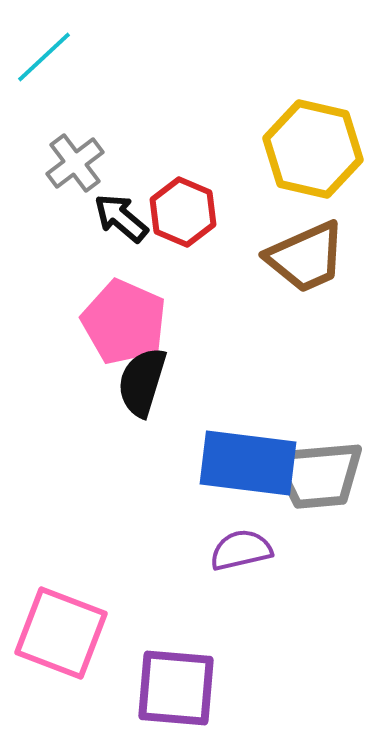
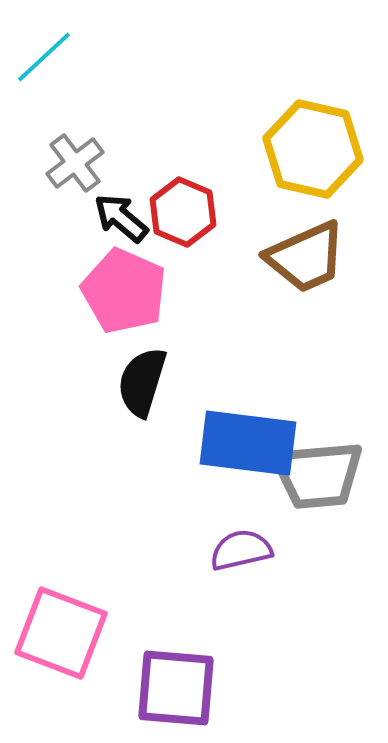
pink pentagon: moved 31 px up
blue rectangle: moved 20 px up
